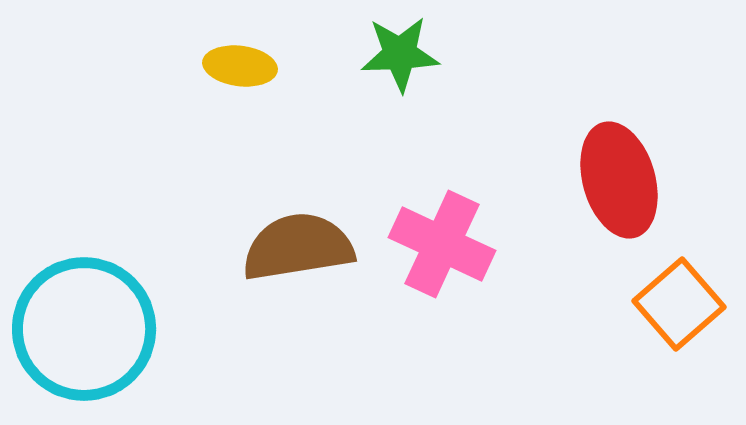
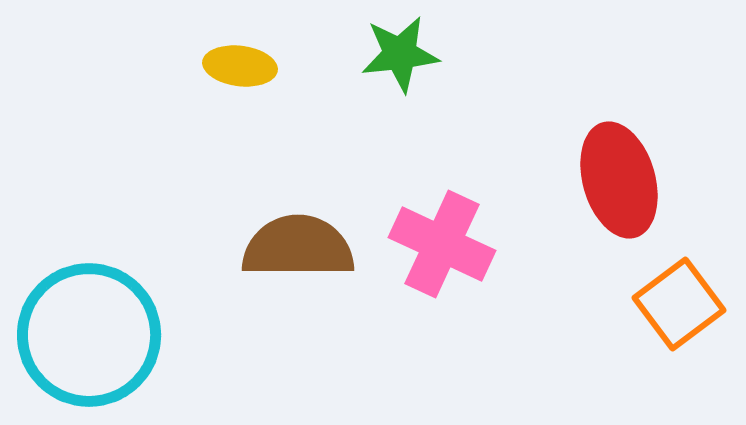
green star: rotated 4 degrees counterclockwise
brown semicircle: rotated 9 degrees clockwise
orange square: rotated 4 degrees clockwise
cyan circle: moved 5 px right, 6 px down
